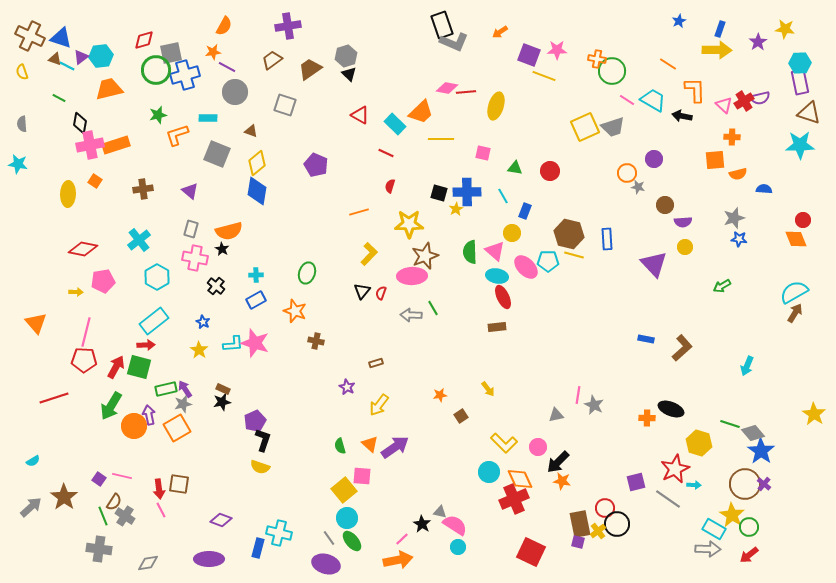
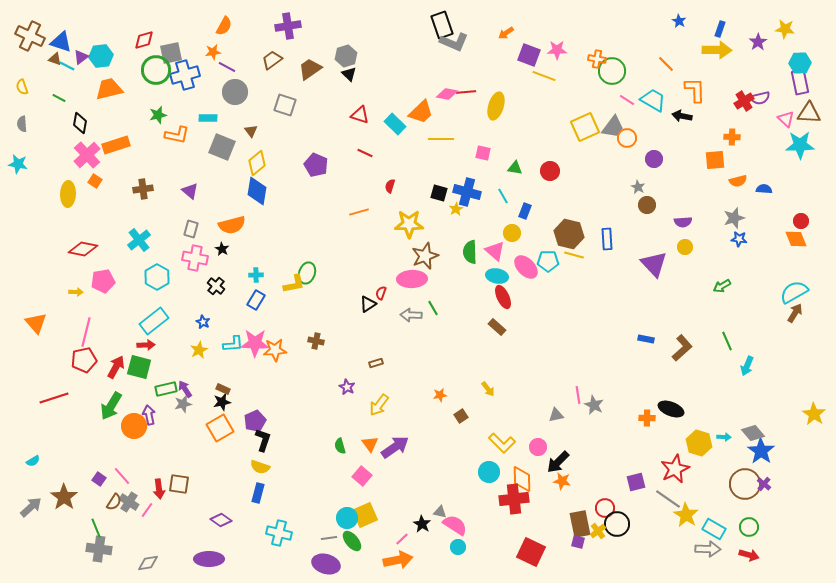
blue star at (679, 21): rotated 16 degrees counterclockwise
orange arrow at (500, 32): moved 6 px right, 1 px down
blue triangle at (61, 38): moved 4 px down
orange line at (668, 64): moved 2 px left; rotated 12 degrees clockwise
yellow semicircle at (22, 72): moved 15 px down
pink diamond at (447, 88): moved 6 px down
pink triangle at (724, 105): moved 62 px right, 14 px down
brown triangle at (809, 113): rotated 15 degrees counterclockwise
red triangle at (360, 115): rotated 12 degrees counterclockwise
gray trapezoid at (613, 127): rotated 35 degrees counterclockwise
brown triangle at (251, 131): rotated 32 degrees clockwise
orange L-shape at (177, 135): rotated 150 degrees counterclockwise
pink cross at (90, 145): moved 3 px left, 10 px down; rotated 32 degrees counterclockwise
red line at (386, 153): moved 21 px left
gray square at (217, 154): moved 5 px right, 7 px up
orange circle at (627, 173): moved 35 px up
orange semicircle at (738, 174): moved 7 px down
gray star at (638, 187): rotated 16 degrees clockwise
blue cross at (467, 192): rotated 16 degrees clockwise
brown circle at (665, 205): moved 18 px left
red circle at (803, 220): moved 2 px left, 1 px down
orange semicircle at (229, 231): moved 3 px right, 6 px up
yellow L-shape at (369, 254): moved 75 px left, 30 px down; rotated 35 degrees clockwise
pink ellipse at (412, 276): moved 3 px down
black triangle at (362, 291): moved 6 px right, 13 px down; rotated 18 degrees clockwise
blue rectangle at (256, 300): rotated 30 degrees counterclockwise
orange star at (295, 311): moved 20 px left, 39 px down; rotated 25 degrees counterclockwise
brown rectangle at (497, 327): rotated 48 degrees clockwise
pink star at (255, 343): rotated 16 degrees counterclockwise
yellow star at (199, 350): rotated 12 degrees clockwise
red pentagon at (84, 360): rotated 15 degrees counterclockwise
pink line at (578, 395): rotated 18 degrees counterclockwise
green line at (730, 424): moved 3 px left, 83 px up; rotated 48 degrees clockwise
orange square at (177, 428): moved 43 px right
yellow L-shape at (504, 443): moved 2 px left
orange triangle at (370, 444): rotated 12 degrees clockwise
pink line at (122, 476): rotated 36 degrees clockwise
pink square at (362, 476): rotated 36 degrees clockwise
orange diamond at (520, 479): moved 2 px right; rotated 24 degrees clockwise
cyan arrow at (694, 485): moved 30 px right, 48 px up
yellow square at (344, 490): moved 21 px right, 25 px down; rotated 15 degrees clockwise
red cross at (514, 499): rotated 16 degrees clockwise
pink line at (161, 510): moved 14 px left; rotated 63 degrees clockwise
yellow star at (732, 515): moved 46 px left
green line at (103, 516): moved 7 px left, 12 px down
gray cross at (125, 516): moved 4 px right, 14 px up
purple diamond at (221, 520): rotated 15 degrees clockwise
gray line at (329, 538): rotated 63 degrees counterclockwise
blue rectangle at (258, 548): moved 55 px up
red arrow at (749, 555): rotated 126 degrees counterclockwise
